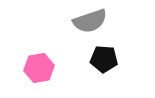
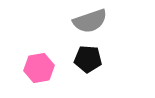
black pentagon: moved 16 px left
